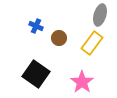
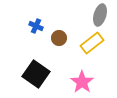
yellow rectangle: rotated 15 degrees clockwise
